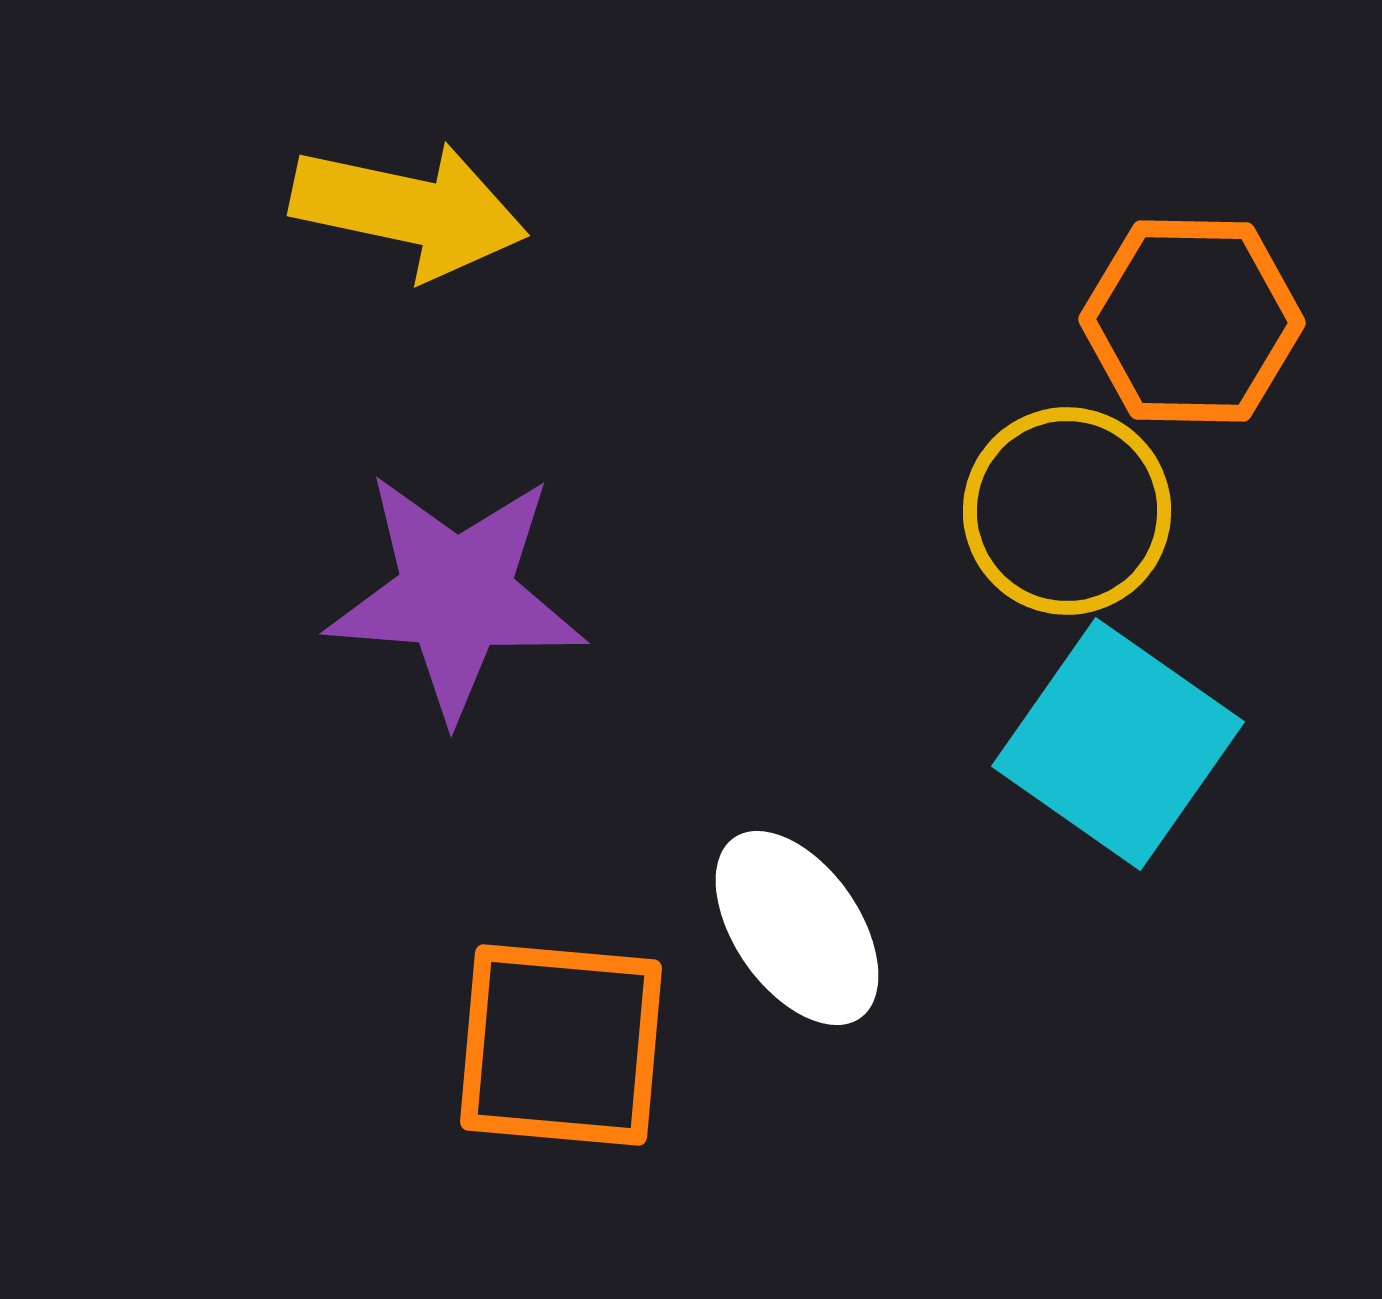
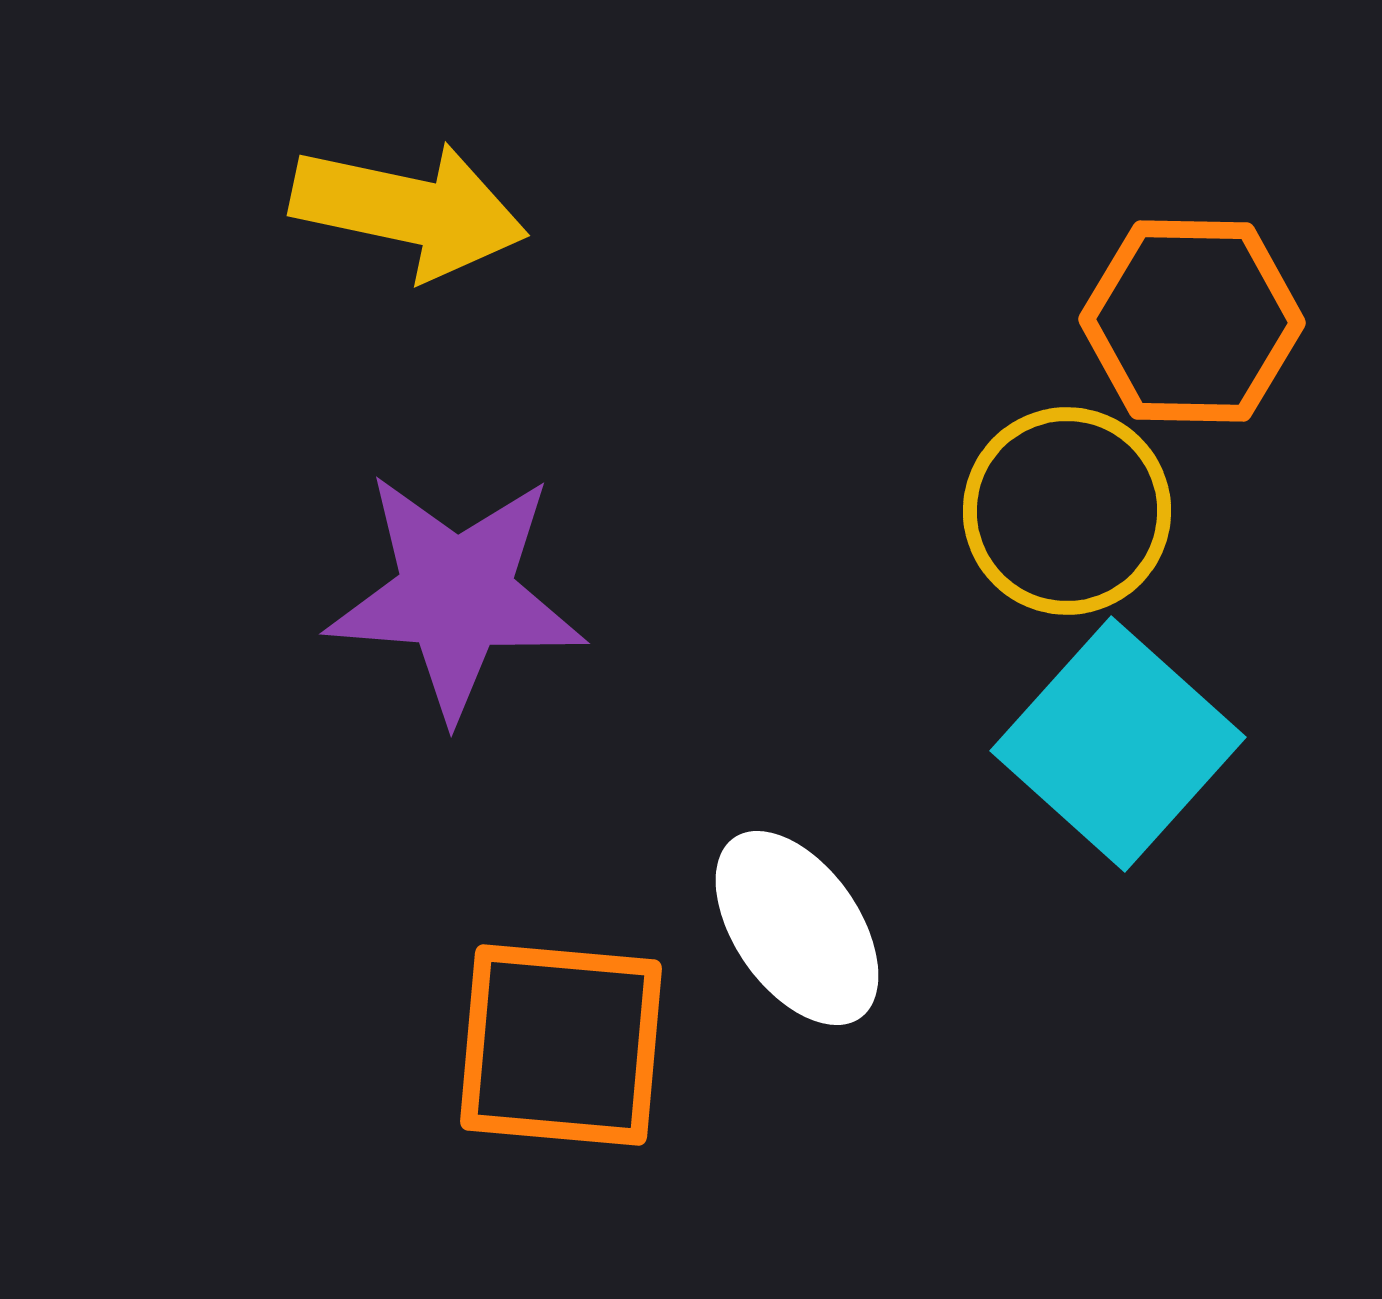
cyan square: rotated 7 degrees clockwise
